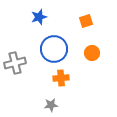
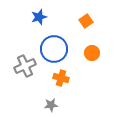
orange square: rotated 16 degrees counterclockwise
gray cross: moved 10 px right, 3 px down; rotated 10 degrees counterclockwise
orange cross: rotated 21 degrees clockwise
